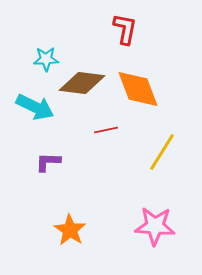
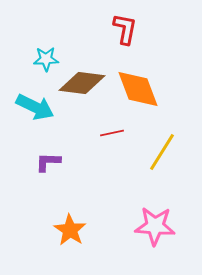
red line: moved 6 px right, 3 px down
